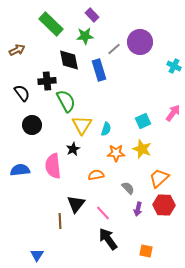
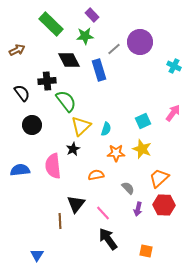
black diamond: rotated 15 degrees counterclockwise
green semicircle: rotated 10 degrees counterclockwise
yellow triangle: moved 1 px left, 1 px down; rotated 15 degrees clockwise
